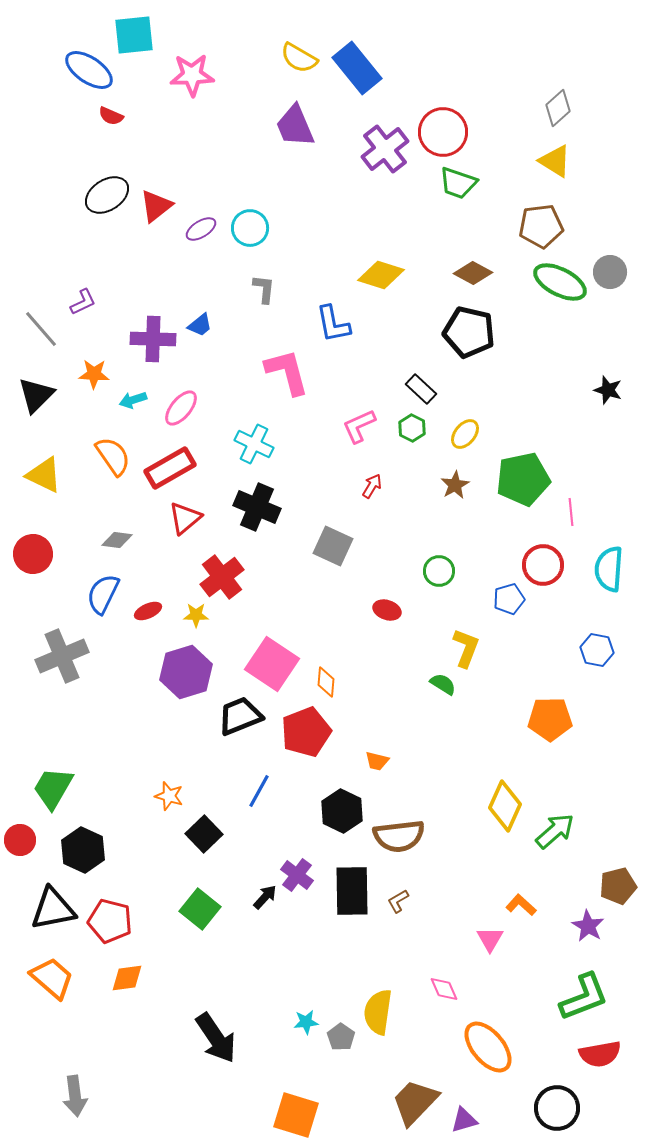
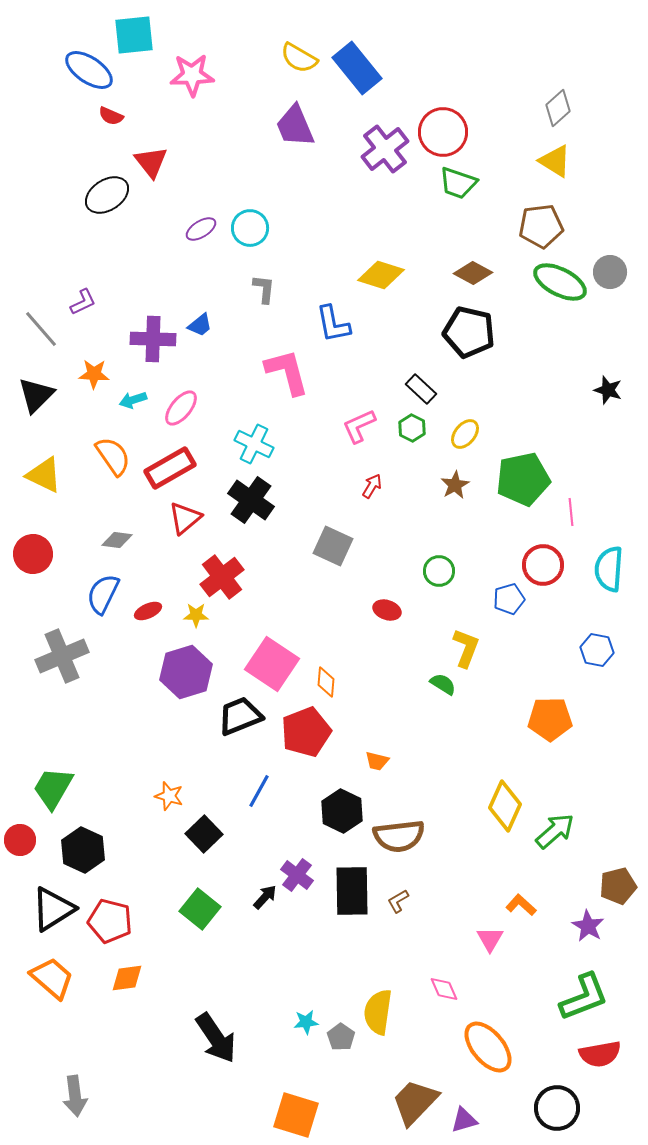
red triangle at (156, 206): moved 5 px left, 44 px up; rotated 30 degrees counterclockwise
black cross at (257, 507): moved 6 px left, 7 px up; rotated 12 degrees clockwise
black triangle at (53, 909): rotated 21 degrees counterclockwise
